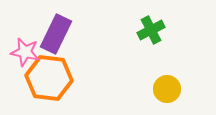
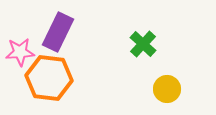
green cross: moved 8 px left, 14 px down; rotated 20 degrees counterclockwise
purple rectangle: moved 2 px right, 2 px up
pink star: moved 5 px left; rotated 16 degrees counterclockwise
